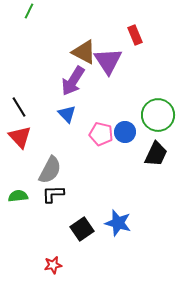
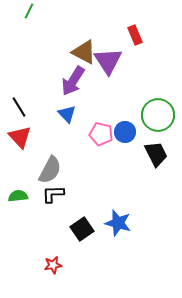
black trapezoid: rotated 52 degrees counterclockwise
